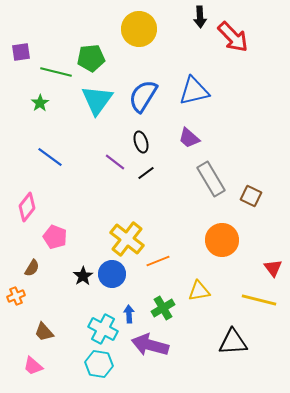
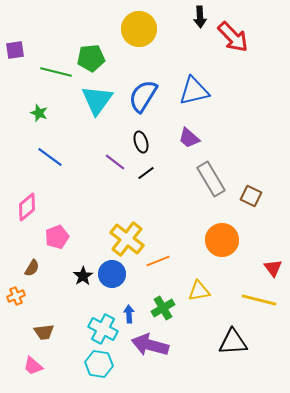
purple square: moved 6 px left, 2 px up
green star: moved 1 px left, 10 px down; rotated 18 degrees counterclockwise
pink diamond: rotated 12 degrees clockwise
pink pentagon: moved 2 px right; rotated 30 degrees clockwise
brown trapezoid: rotated 55 degrees counterclockwise
